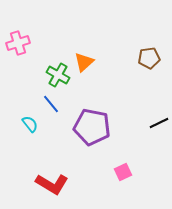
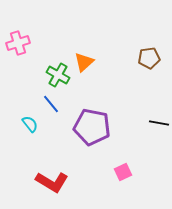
black line: rotated 36 degrees clockwise
red L-shape: moved 2 px up
